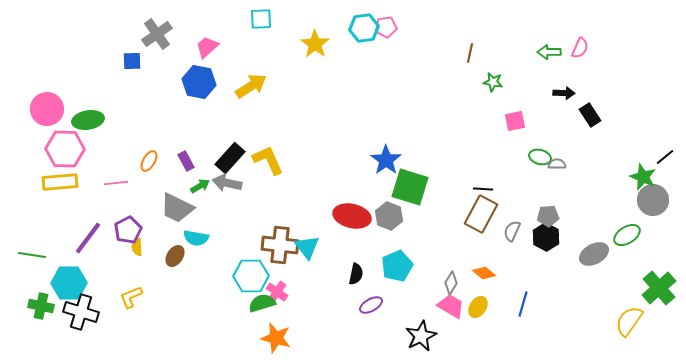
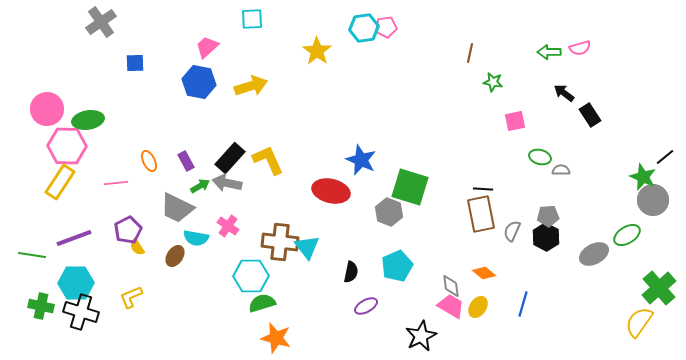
cyan square at (261, 19): moved 9 px left
gray cross at (157, 34): moved 56 px left, 12 px up
yellow star at (315, 44): moved 2 px right, 7 px down
pink semicircle at (580, 48): rotated 50 degrees clockwise
blue square at (132, 61): moved 3 px right, 2 px down
yellow arrow at (251, 86): rotated 16 degrees clockwise
black arrow at (564, 93): rotated 145 degrees counterclockwise
pink hexagon at (65, 149): moved 2 px right, 3 px up
blue star at (386, 160): moved 25 px left; rotated 12 degrees counterclockwise
orange ellipse at (149, 161): rotated 55 degrees counterclockwise
gray semicircle at (557, 164): moved 4 px right, 6 px down
yellow rectangle at (60, 182): rotated 52 degrees counterclockwise
brown rectangle at (481, 214): rotated 39 degrees counterclockwise
red ellipse at (352, 216): moved 21 px left, 25 px up
gray hexagon at (389, 216): moved 4 px up
purple line at (88, 238): moved 14 px left; rotated 33 degrees clockwise
brown cross at (280, 245): moved 3 px up
yellow semicircle at (137, 247): rotated 30 degrees counterclockwise
black semicircle at (356, 274): moved 5 px left, 2 px up
cyan hexagon at (69, 283): moved 7 px right
gray diamond at (451, 283): moved 3 px down; rotated 40 degrees counterclockwise
pink cross at (277, 292): moved 49 px left, 66 px up
purple ellipse at (371, 305): moved 5 px left, 1 px down
yellow semicircle at (629, 321): moved 10 px right, 1 px down
